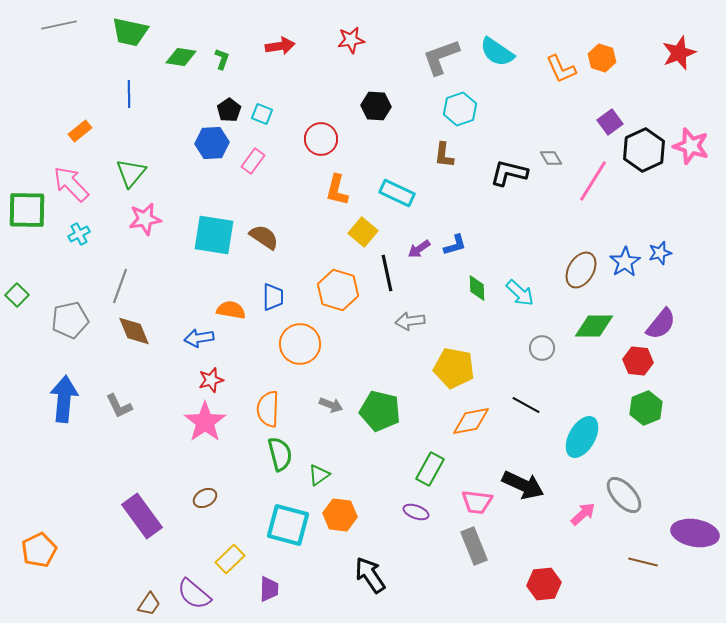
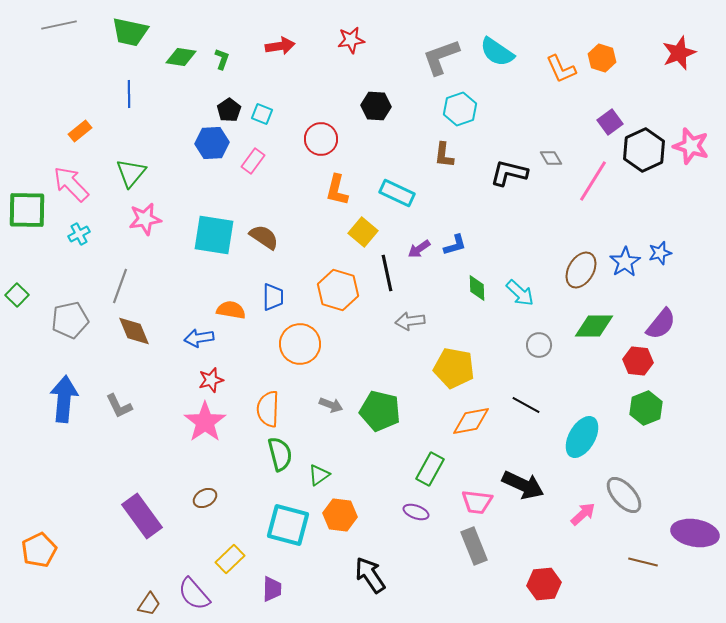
gray circle at (542, 348): moved 3 px left, 3 px up
purple trapezoid at (269, 589): moved 3 px right
purple semicircle at (194, 594): rotated 9 degrees clockwise
